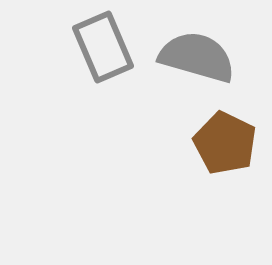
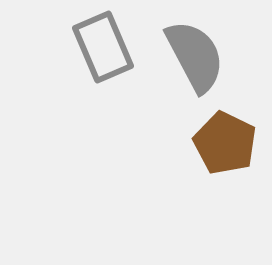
gray semicircle: moved 2 px left, 1 px up; rotated 46 degrees clockwise
